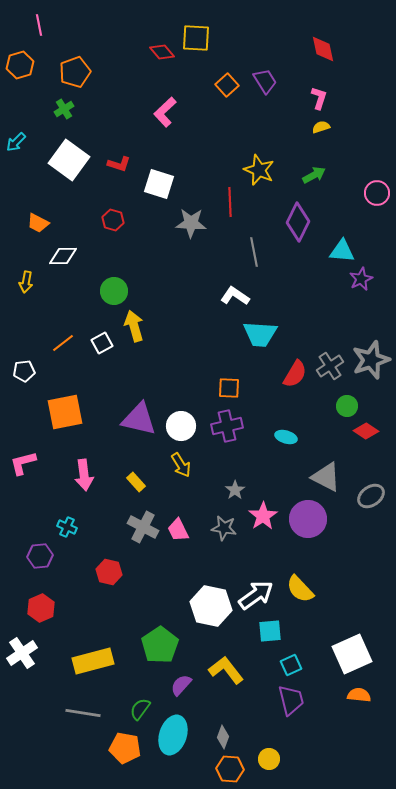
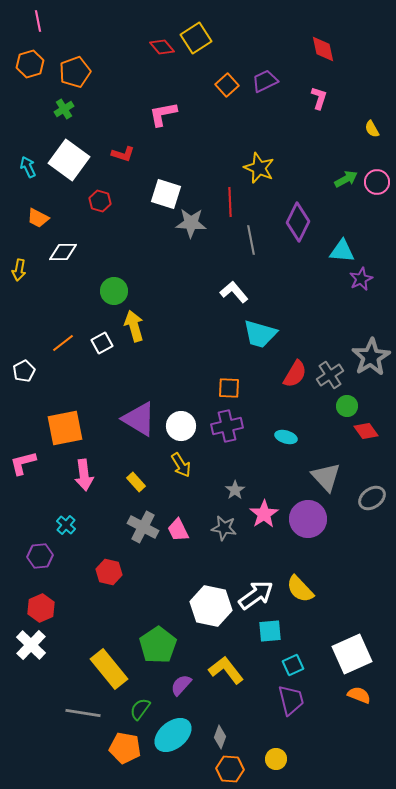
pink line at (39, 25): moved 1 px left, 4 px up
yellow square at (196, 38): rotated 36 degrees counterclockwise
red diamond at (162, 52): moved 5 px up
orange hexagon at (20, 65): moved 10 px right, 1 px up
purple trapezoid at (265, 81): rotated 84 degrees counterclockwise
pink L-shape at (165, 112): moved 2 px left, 2 px down; rotated 32 degrees clockwise
yellow semicircle at (321, 127): moved 51 px right, 2 px down; rotated 102 degrees counterclockwise
cyan arrow at (16, 142): moved 12 px right, 25 px down; rotated 110 degrees clockwise
red L-shape at (119, 164): moved 4 px right, 10 px up
yellow star at (259, 170): moved 2 px up
green arrow at (314, 175): moved 32 px right, 4 px down
white square at (159, 184): moved 7 px right, 10 px down
pink circle at (377, 193): moved 11 px up
red hexagon at (113, 220): moved 13 px left, 19 px up
orange trapezoid at (38, 223): moved 5 px up
gray line at (254, 252): moved 3 px left, 12 px up
white diamond at (63, 256): moved 4 px up
yellow arrow at (26, 282): moved 7 px left, 12 px up
white L-shape at (235, 296): moved 1 px left, 4 px up; rotated 16 degrees clockwise
cyan trapezoid at (260, 334): rotated 12 degrees clockwise
gray star at (371, 360): moved 3 px up; rotated 12 degrees counterclockwise
gray cross at (330, 366): moved 9 px down
white pentagon at (24, 371): rotated 20 degrees counterclockwise
orange square at (65, 412): moved 16 px down
purple triangle at (139, 419): rotated 18 degrees clockwise
red diamond at (366, 431): rotated 20 degrees clockwise
gray triangle at (326, 477): rotated 20 degrees clockwise
gray ellipse at (371, 496): moved 1 px right, 2 px down
pink star at (263, 516): moved 1 px right, 2 px up
cyan cross at (67, 527): moved 1 px left, 2 px up; rotated 18 degrees clockwise
green pentagon at (160, 645): moved 2 px left
white cross at (22, 653): moved 9 px right, 8 px up; rotated 12 degrees counterclockwise
yellow rectangle at (93, 661): moved 16 px right, 8 px down; rotated 66 degrees clockwise
cyan square at (291, 665): moved 2 px right
orange semicircle at (359, 695): rotated 15 degrees clockwise
cyan ellipse at (173, 735): rotated 33 degrees clockwise
gray diamond at (223, 737): moved 3 px left
yellow circle at (269, 759): moved 7 px right
